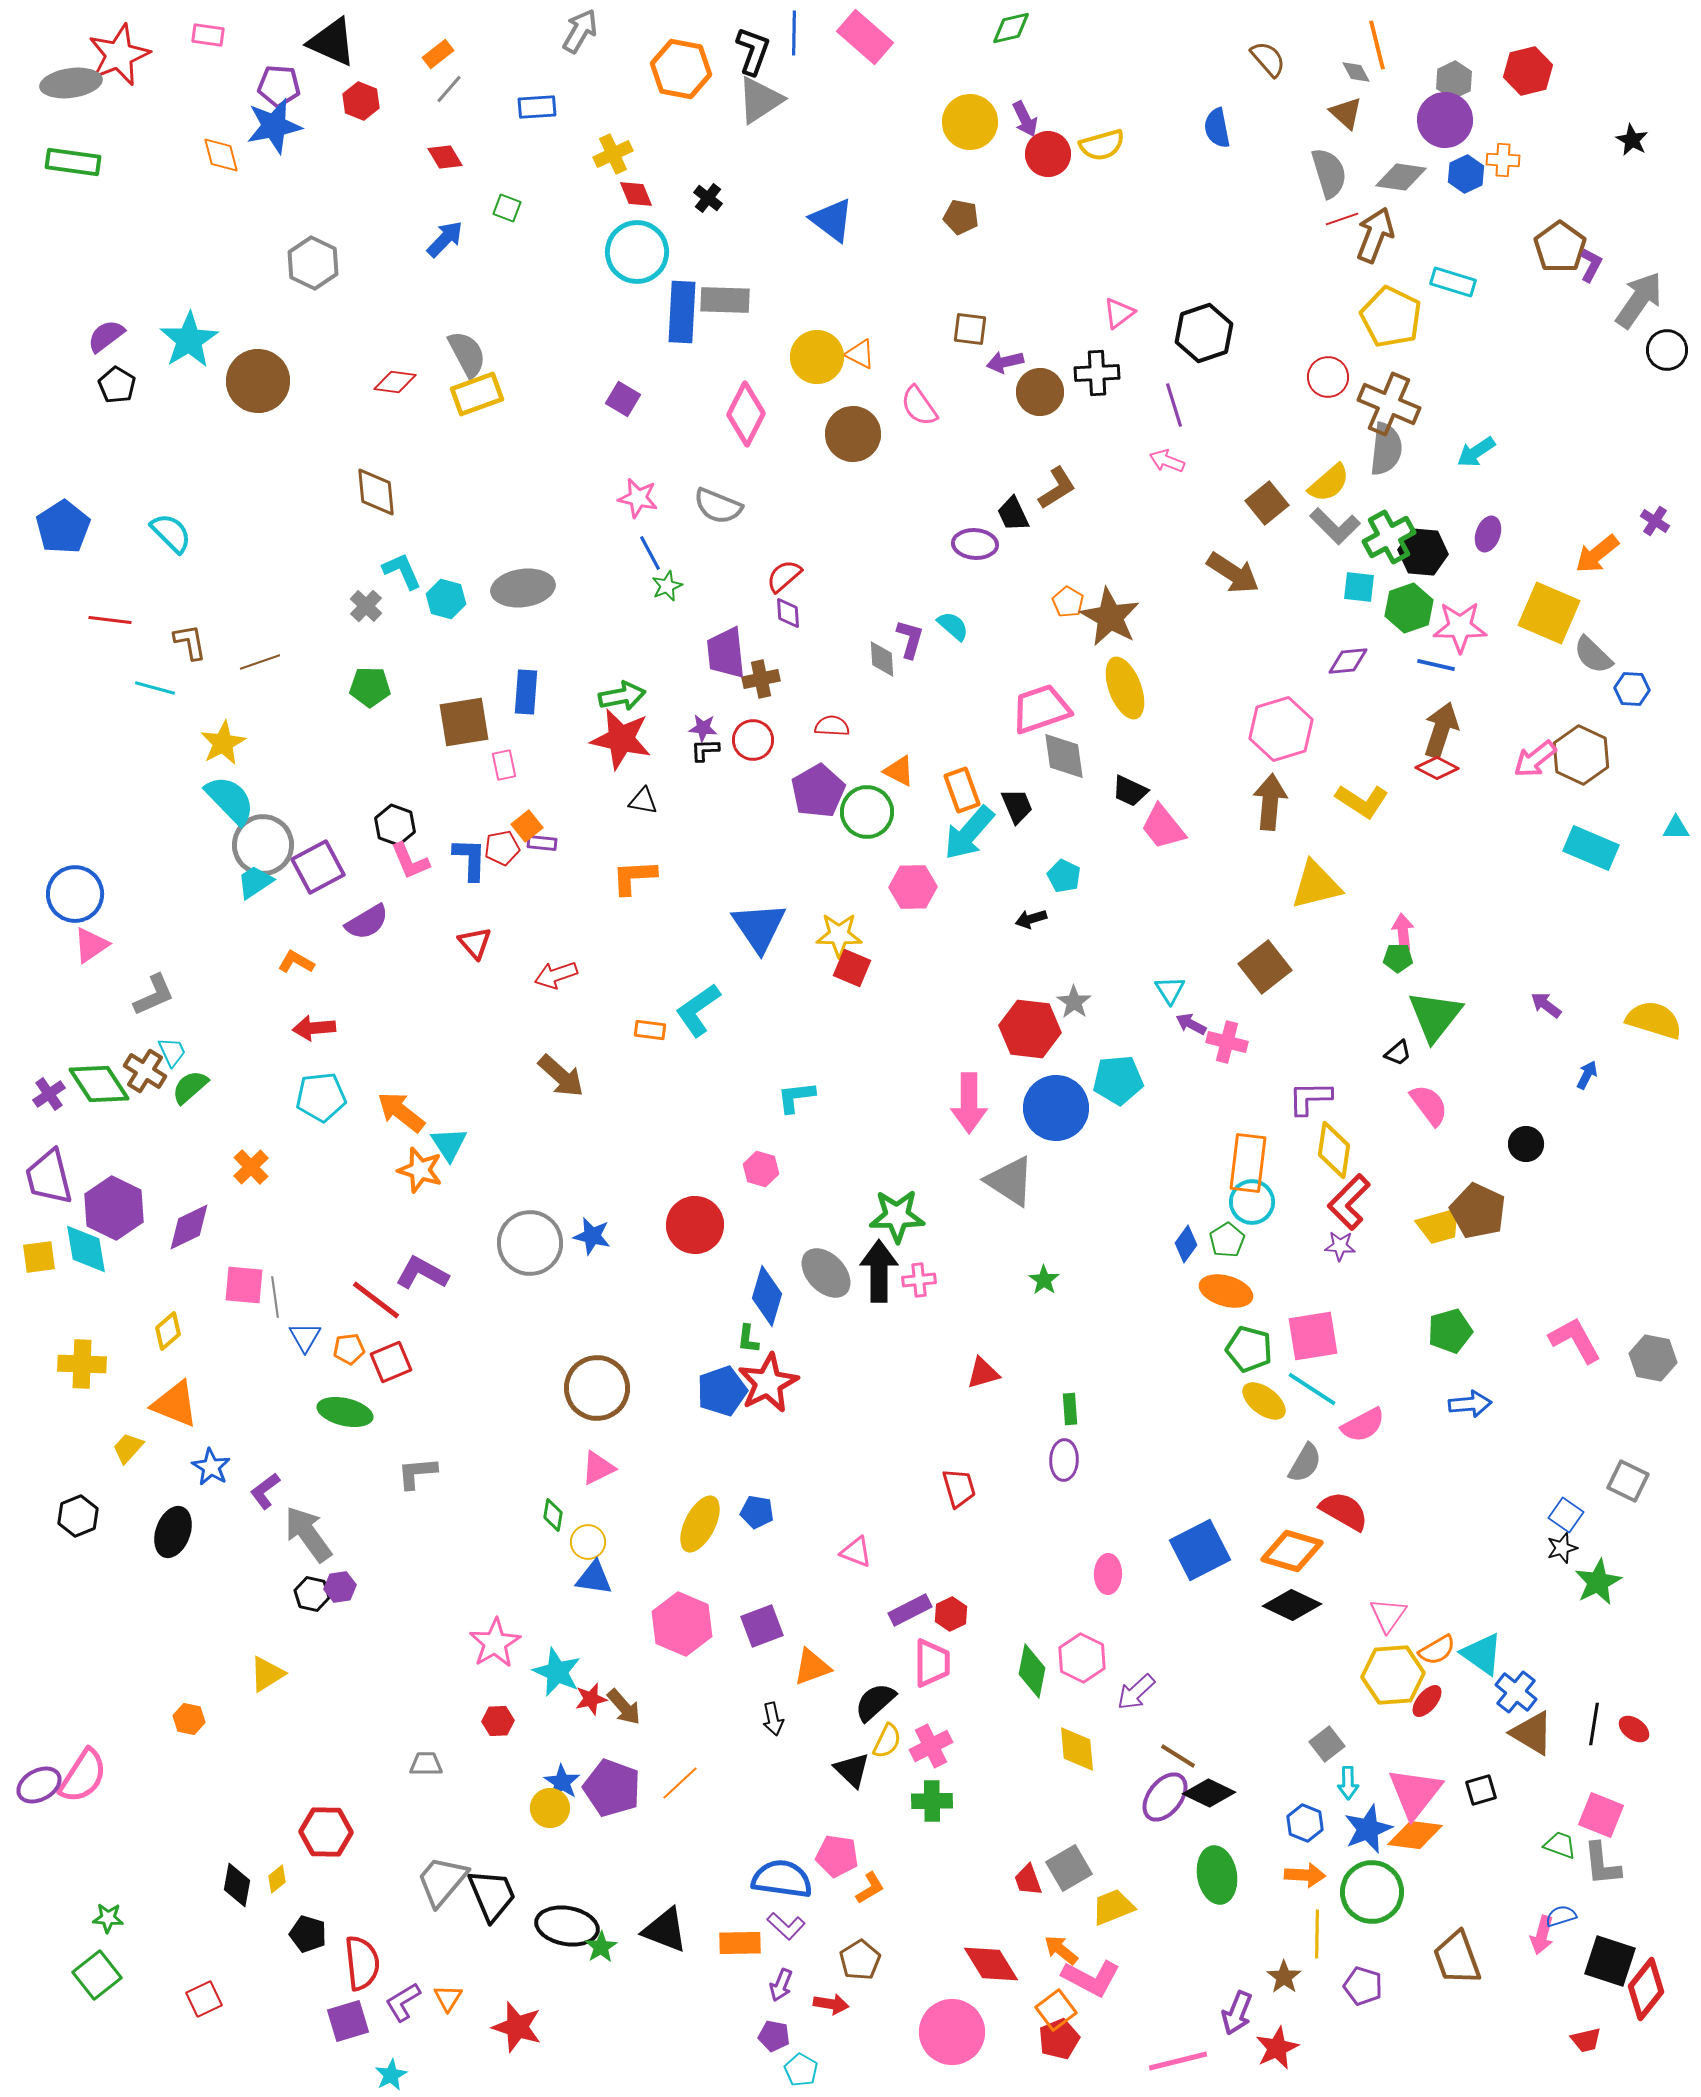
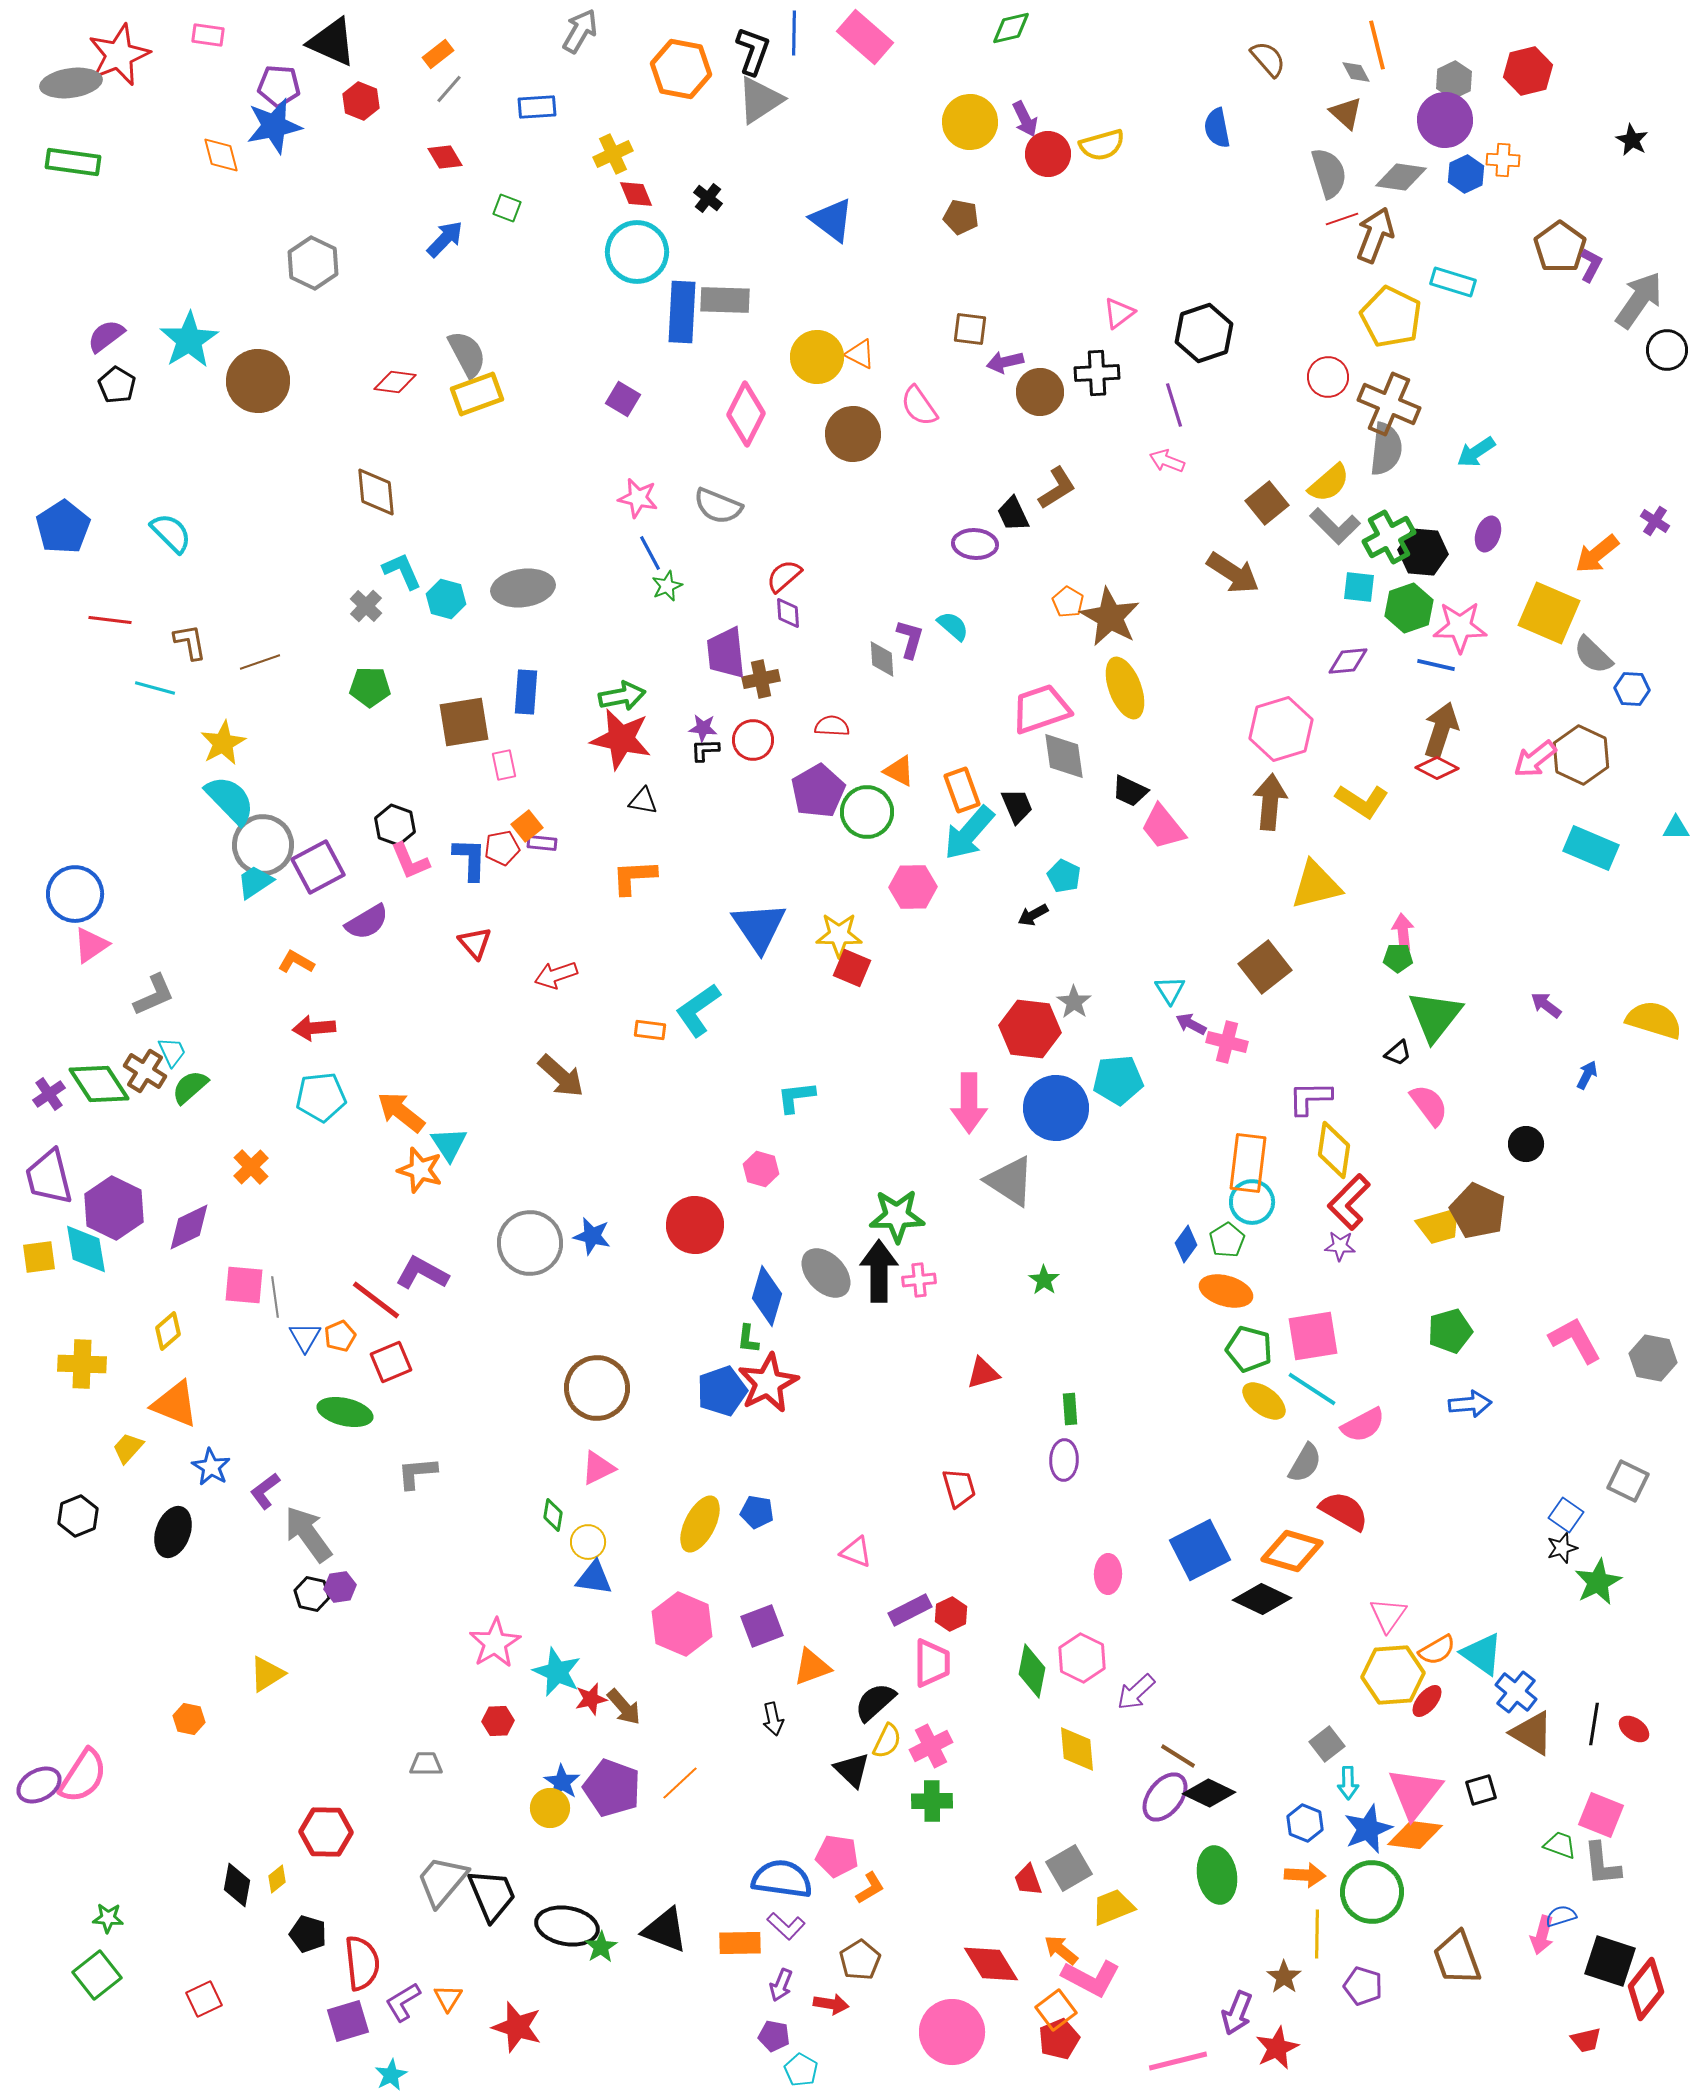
black arrow at (1031, 919): moved 2 px right, 4 px up; rotated 12 degrees counterclockwise
orange pentagon at (349, 1349): moved 9 px left, 13 px up; rotated 16 degrees counterclockwise
black diamond at (1292, 1605): moved 30 px left, 6 px up
